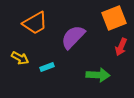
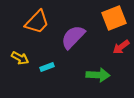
orange trapezoid: moved 2 px right, 1 px up; rotated 16 degrees counterclockwise
red arrow: rotated 30 degrees clockwise
